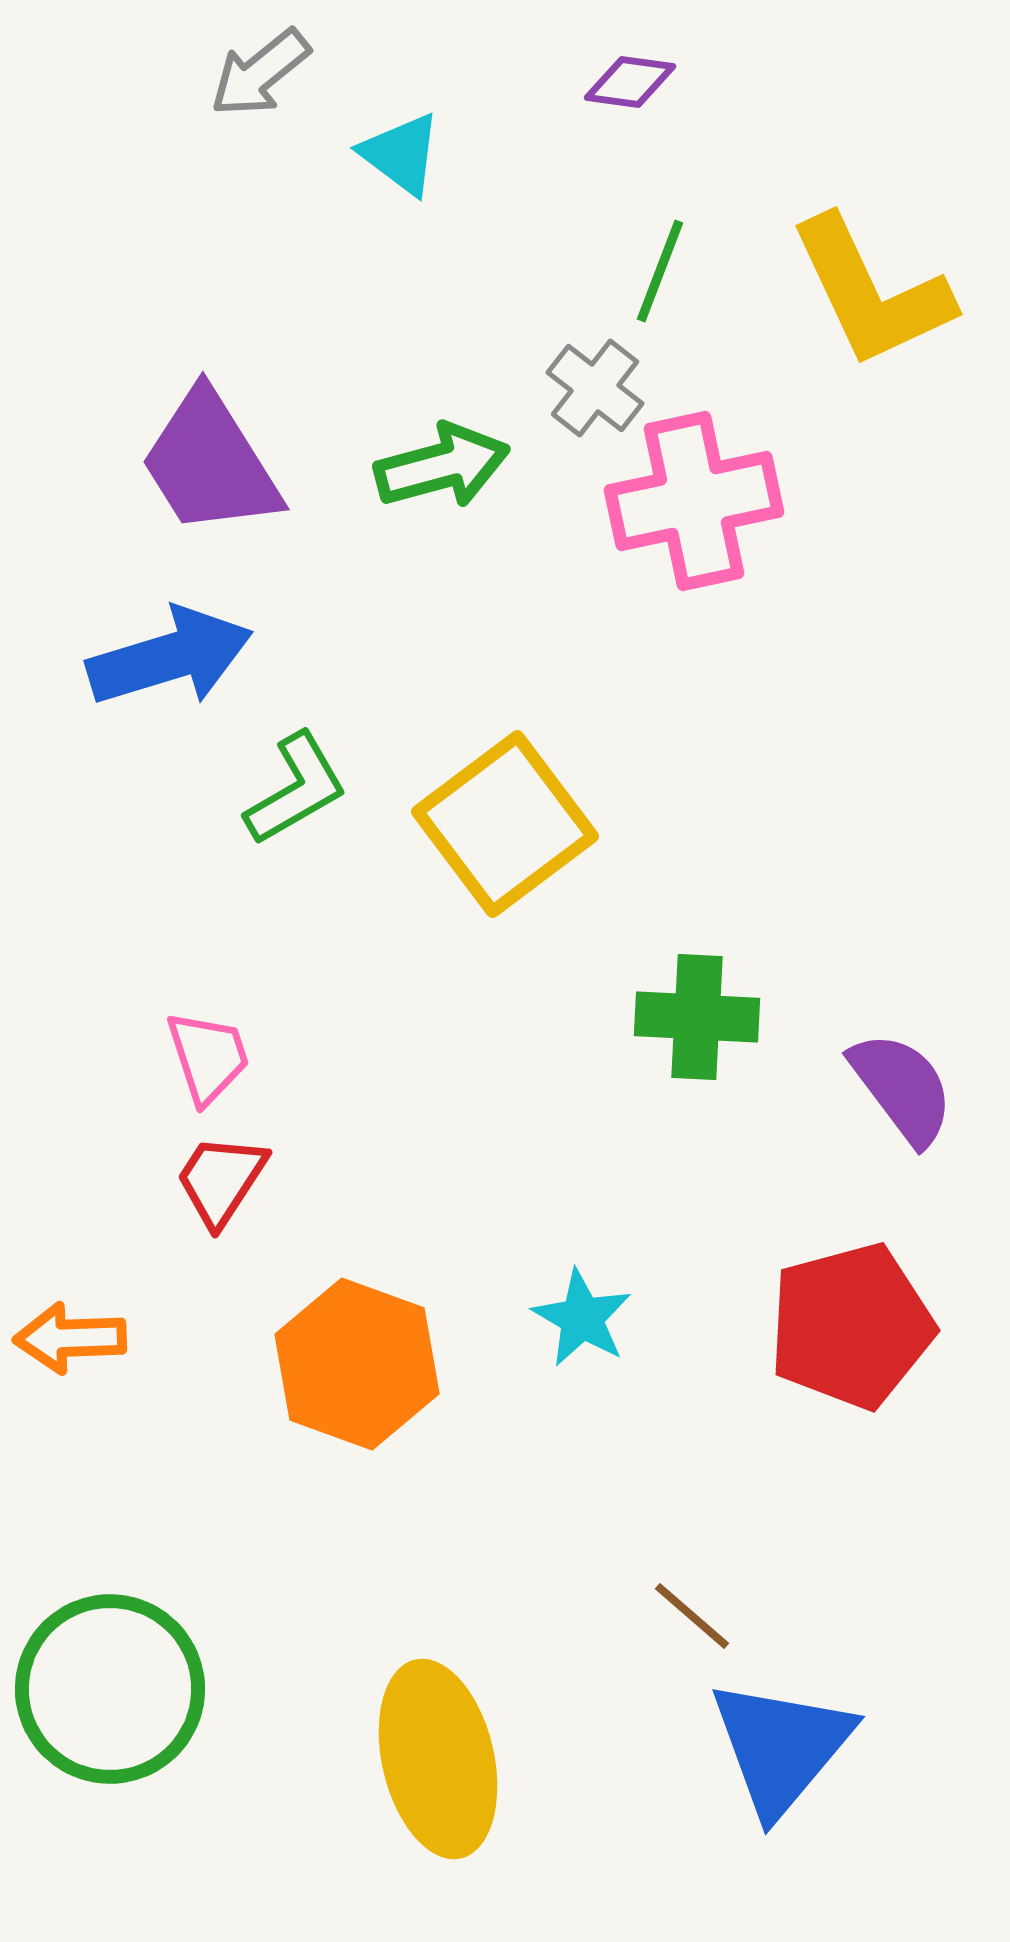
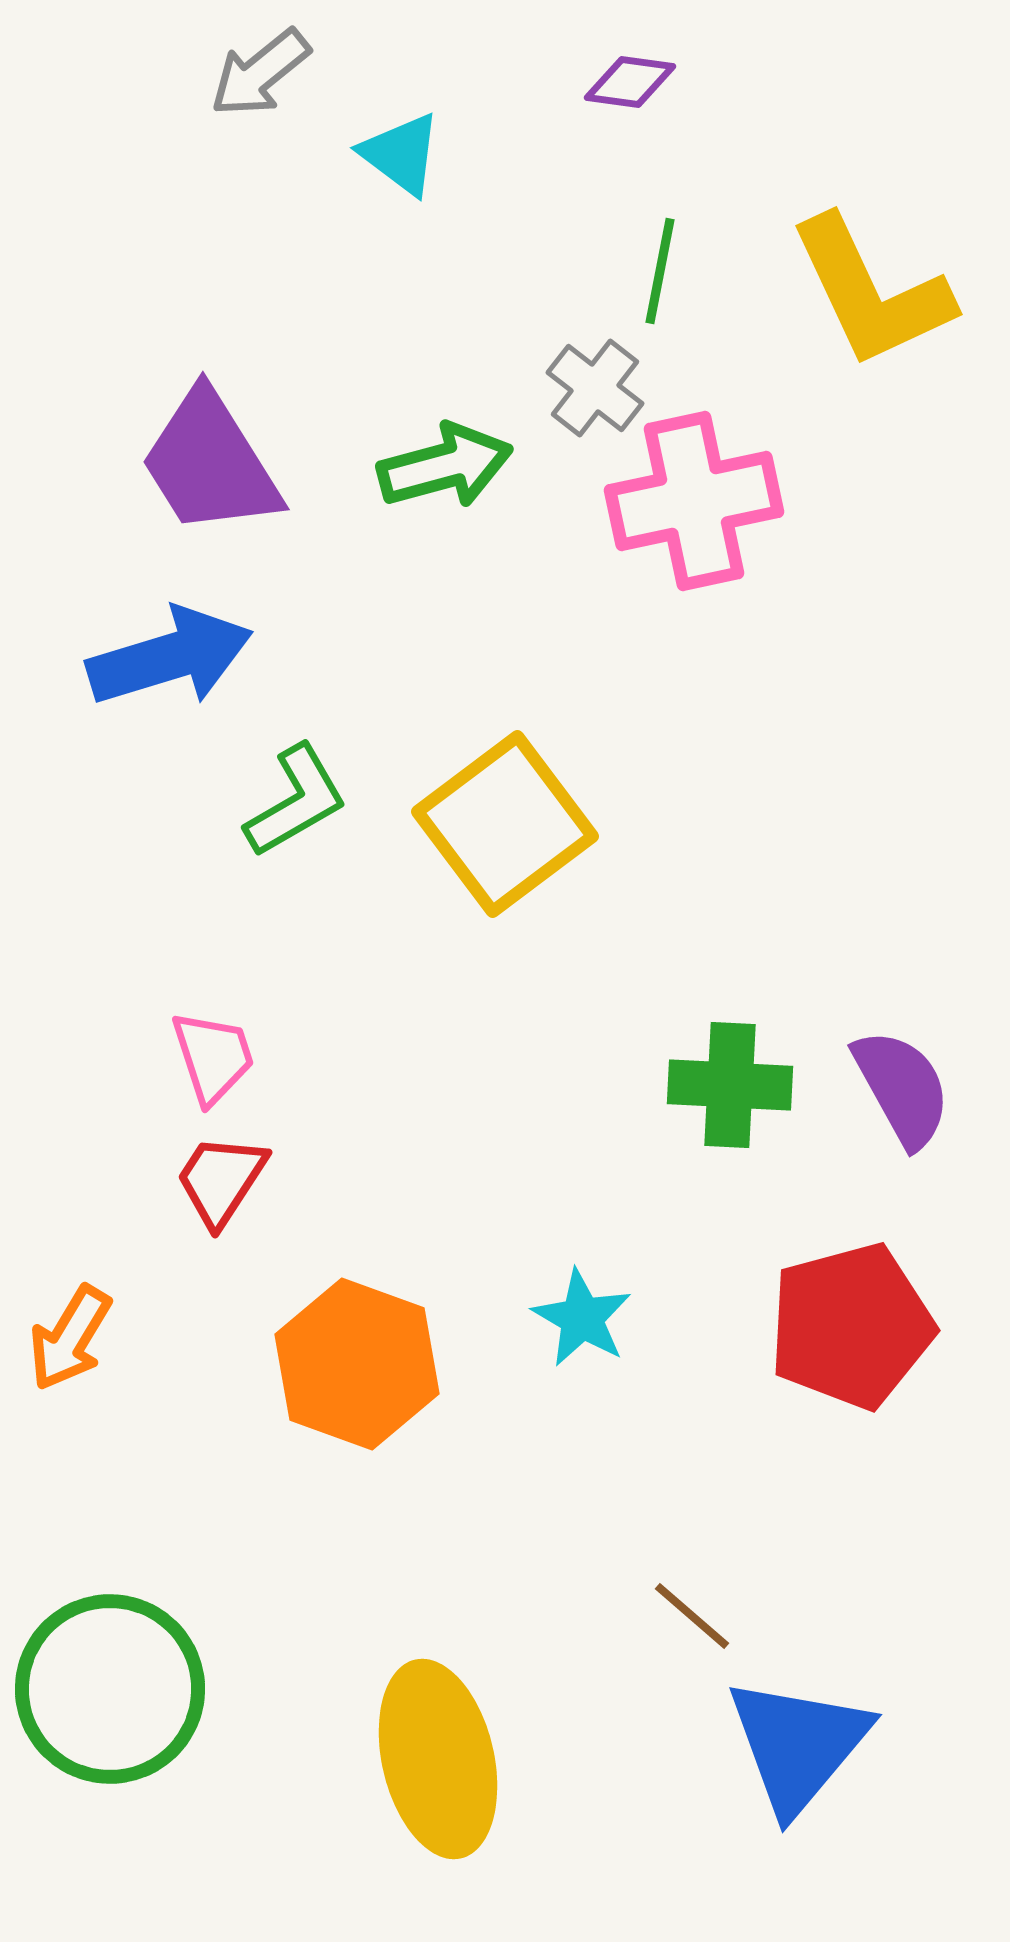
green line: rotated 10 degrees counterclockwise
green arrow: moved 3 px right
green L-shape: moved 12 px down
green cross: moved 33 px right, 68 px down
pink trapezoid: moved 5 px right
purple semicircle: rotated 8 degrees clockwise
orange arrow: rotated 57 degrees counterclockwise
blue triangle: moved 17 px right, 2 px up
